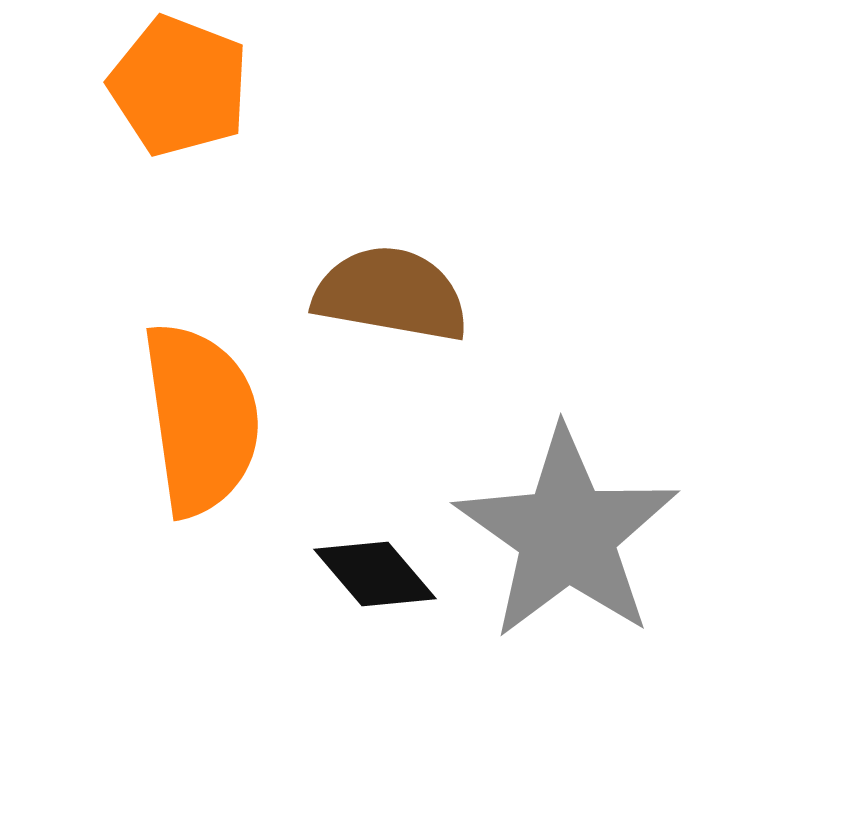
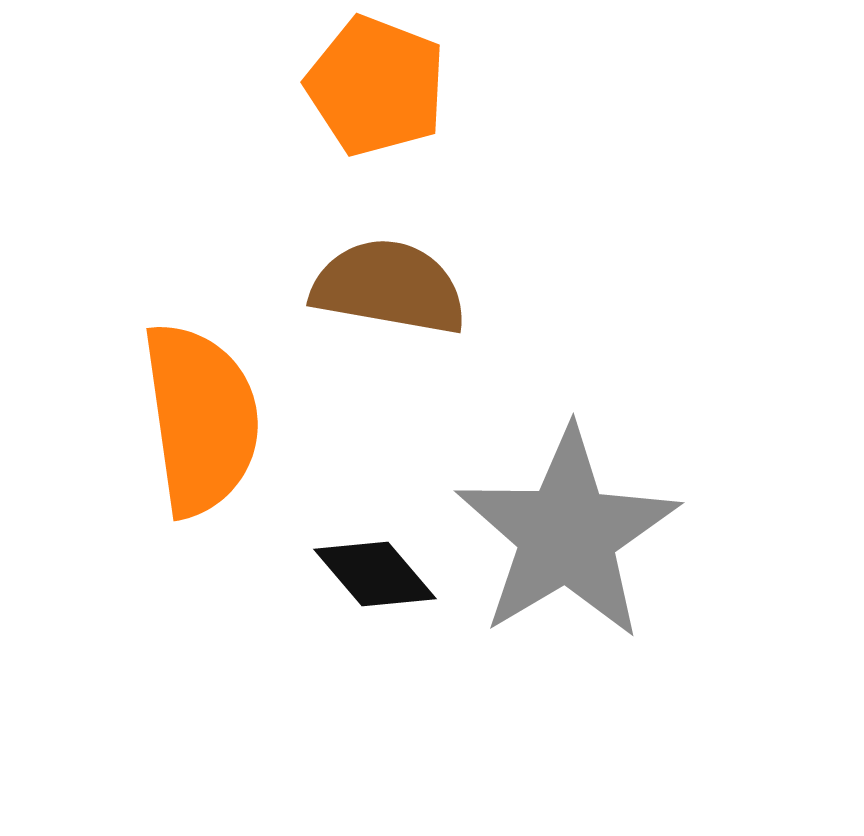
orange pentagon: moved 197 px right
brown semicircle: moved 2 px left, 7 px up
gray star: rotated 6 degrees clockwise
